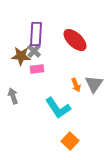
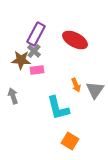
purple rectangle: rotated 25 degrees clockwise
red ellipse: rotated 15 degrees counterclockwise
brown star: moved 4 px down
pink rectangle: moved 1 px down
gray triangle: moved 1 px right, 6 px down
cyan L-shape: rotated 20 degrees clockwise
orange square: rotated 12 degrees counterclockwise
